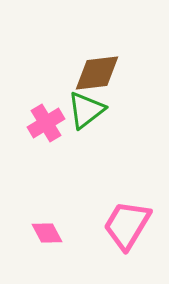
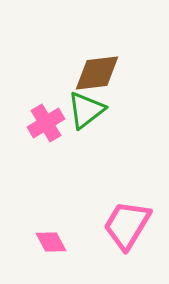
pink diamond: moved 4 px right, 9 px down
